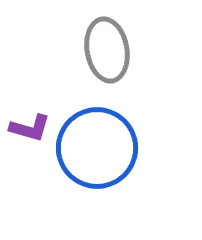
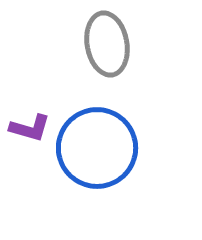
gray ellipse: moved 6 px up
